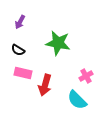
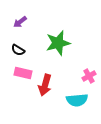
purple arrow: rotated 24 degrees clockwise
green star: rotated 25 degrees counterclockwise
pink cross: moved 3 px right
cyan semicircle: rotated 50 degrees counterclockwise
